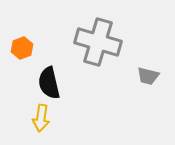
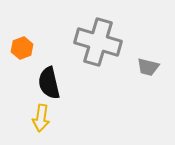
gray trapezoid: moved 9 px up
